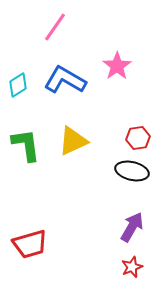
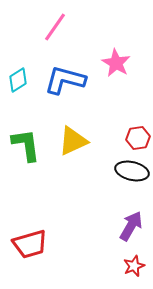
pink star: moved 1 px left, 3 px up; rotated 8 degrees counterclockwise
blue L-shape: rotated 15 degrees counterclockwise
cyan diamond: moved 5 px up
purple arrow: moved 1 px left, 1 px up
red star: moved 2 px right, 1 px up
